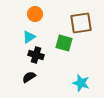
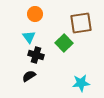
cyan triangle: rotated 32 degrees counterclockwise
green square: rotated 30 degrees clockwise
black semicircle: moved 1 px up
cyan star: rotated 24 degrees counterclockwise
